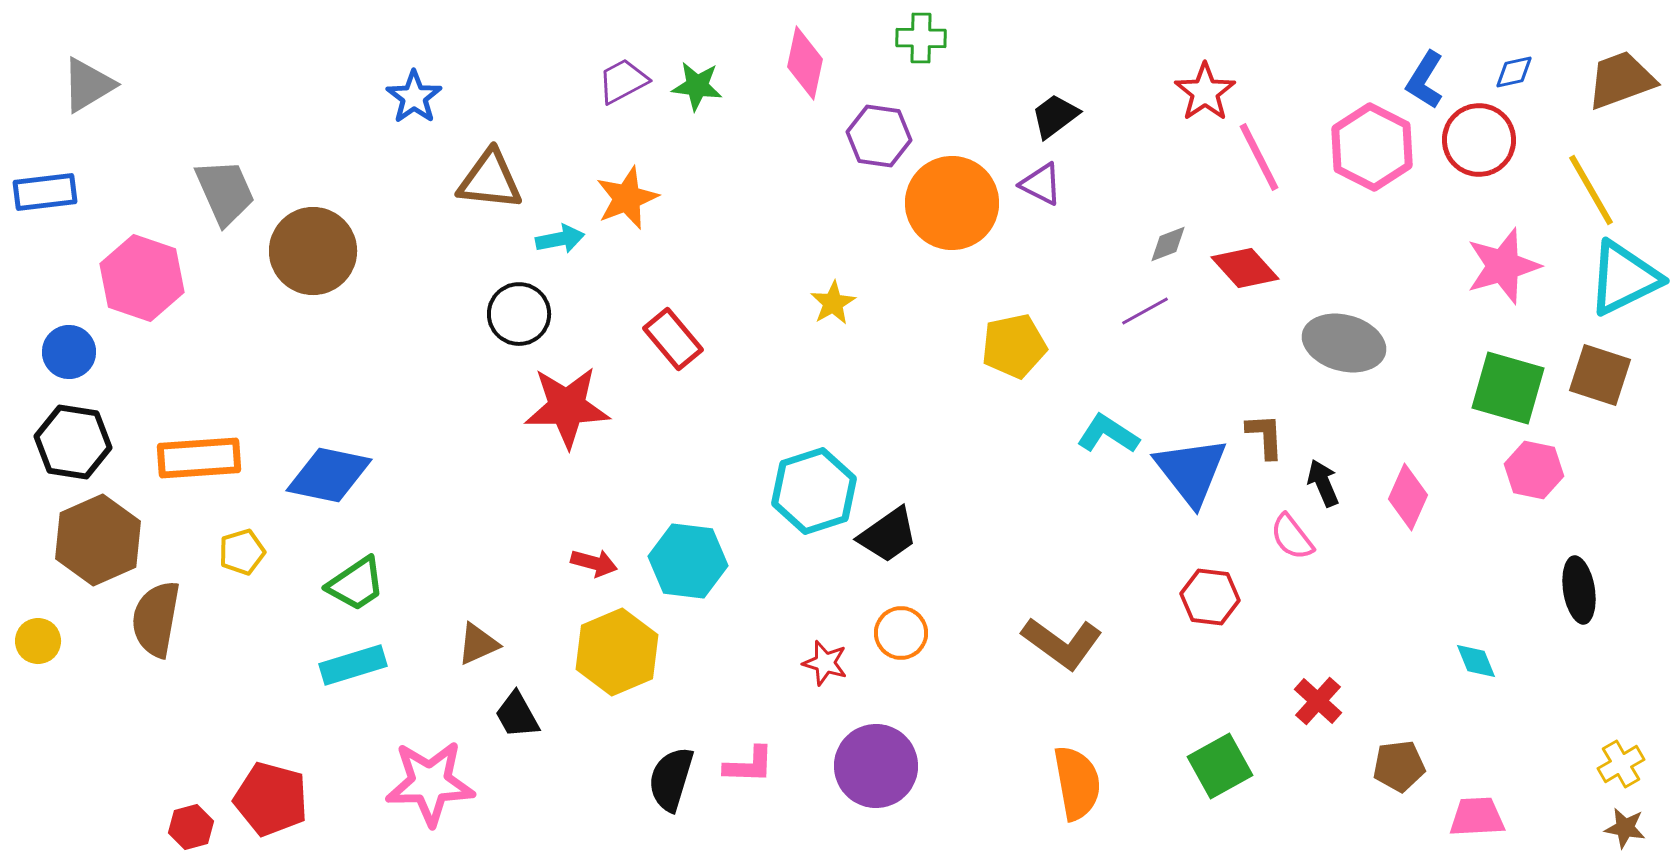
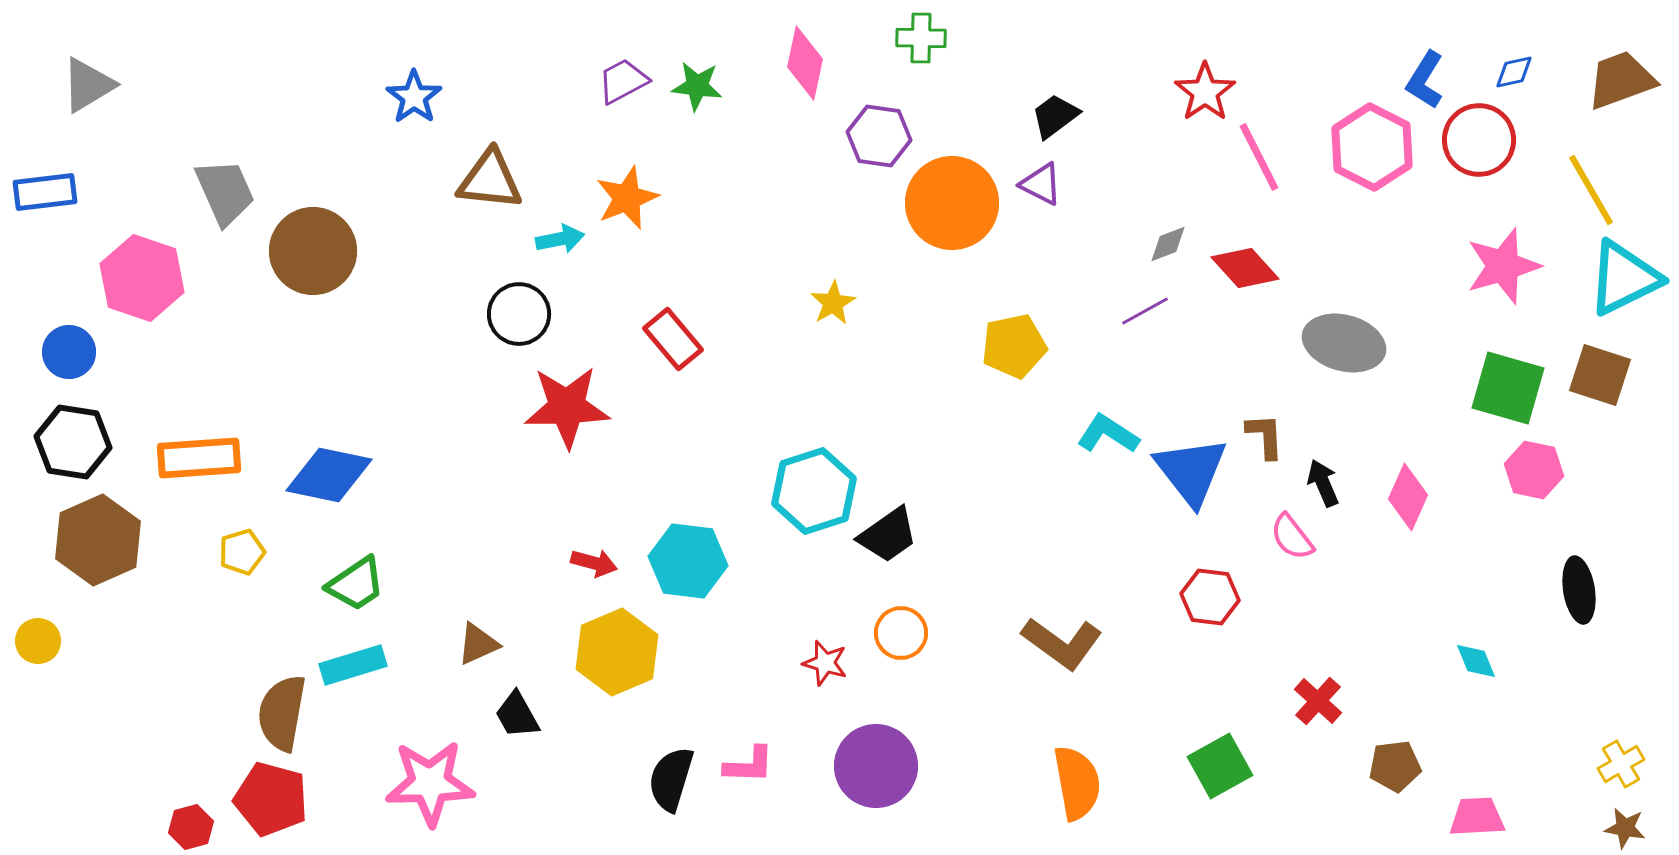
brown semicircle at (156, 619): moved 126 px right, 94 px down
brown pentagon at (1399, 766): moved 4 px left
